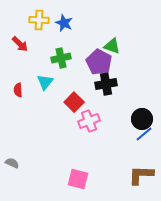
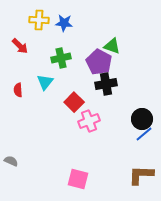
blue star: rotated 18 degrees counterclockwise
red arrow: moved 2 px down
gray semicircle: moved 1 px left, 2 px up
